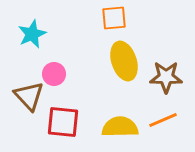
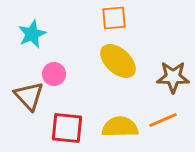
yellow ellipse: moved 6 px left; rotated 30 degrees counterclockwise
brown star: moved 7 px right
red square: moved 4 px right, 6 px down
